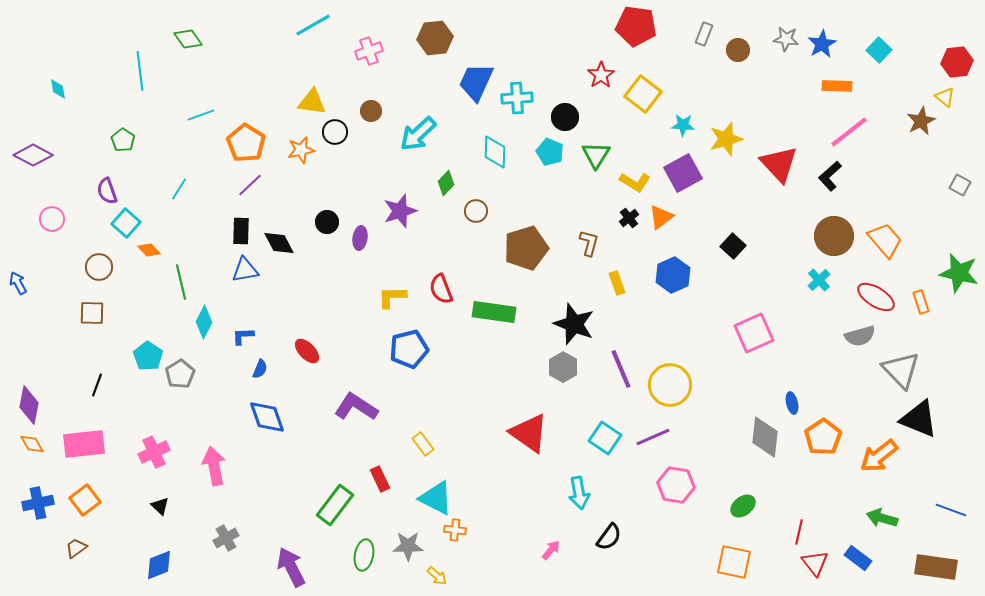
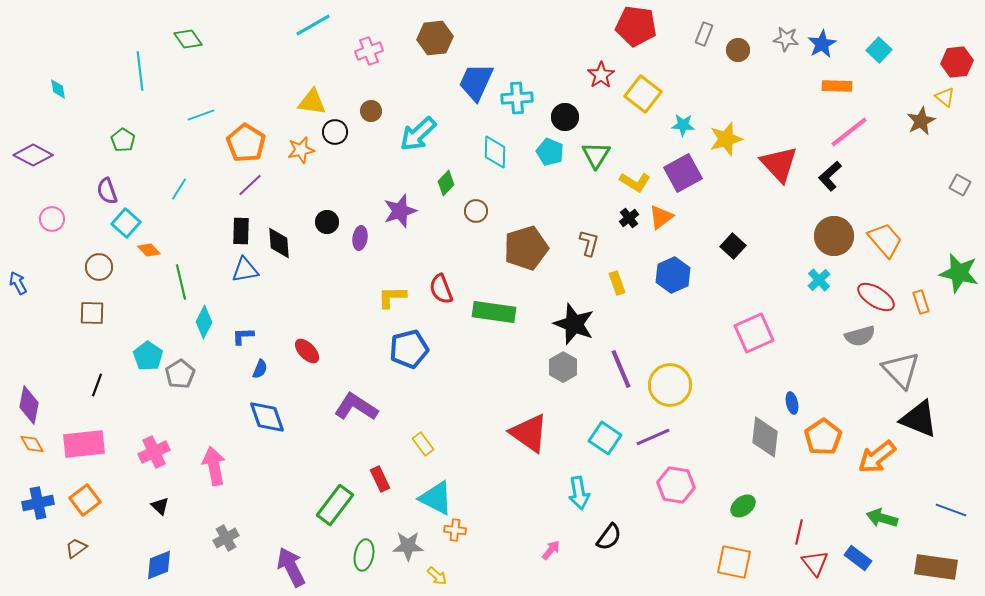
black diamond at (279, 243): rotated 24 degrees clockwise
orange arrow at (879, 456): moved 2 px left, 1 px down
